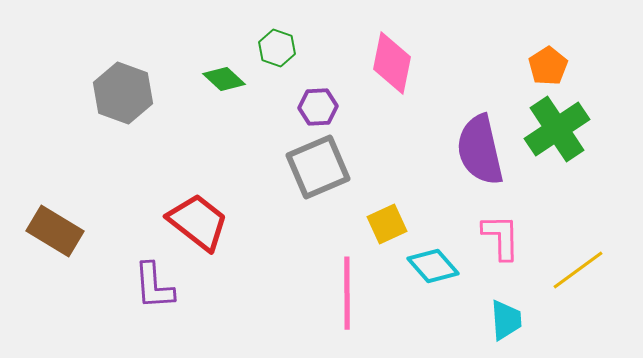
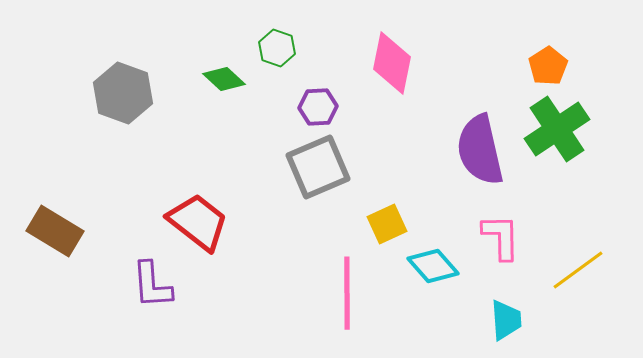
purple L-shape: moved 2 px left, 1 px up
